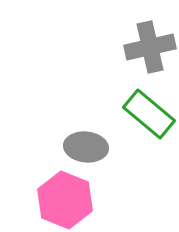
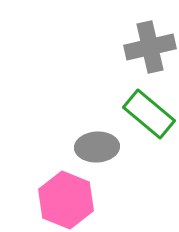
gray ellipse: moved 11 px right; rotated 9 degrees counterclockwise
pink hexagon: moved 1 px right
